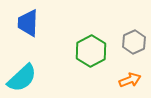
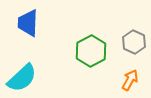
gray hexagon: rotated 10 degrees counterclockwise
orange arrow: rotated 40 degrees counterclockwise
